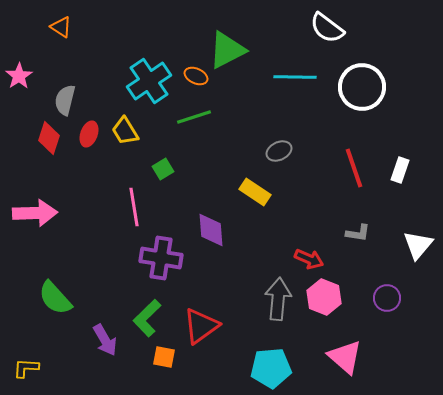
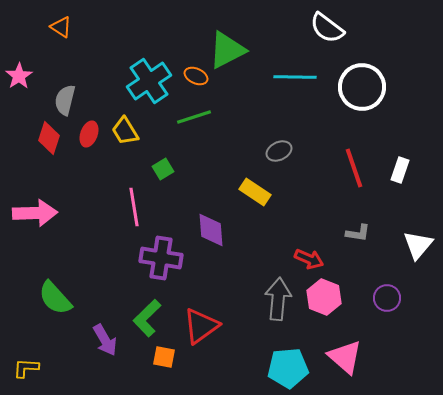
cyan pentagon: moved 17 px right
